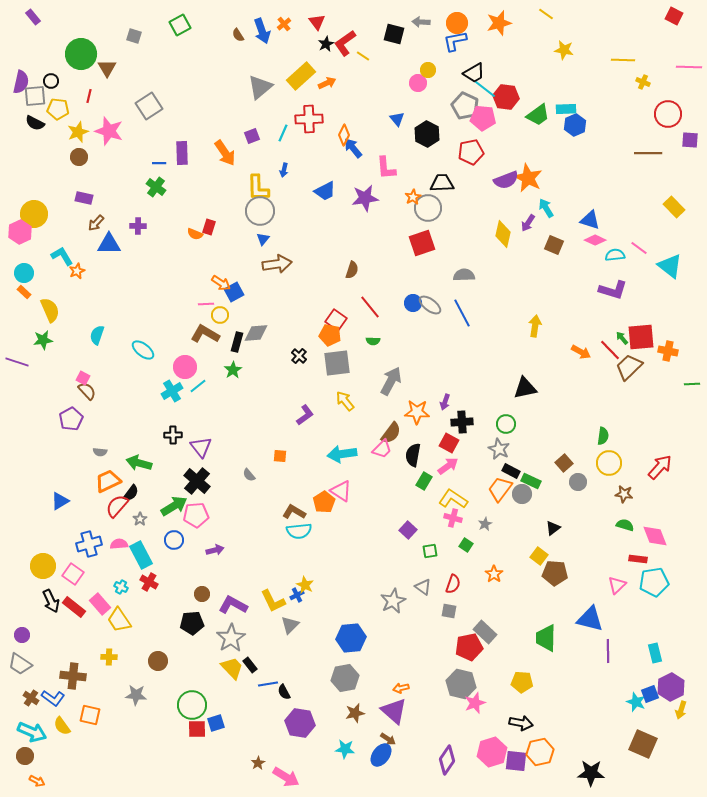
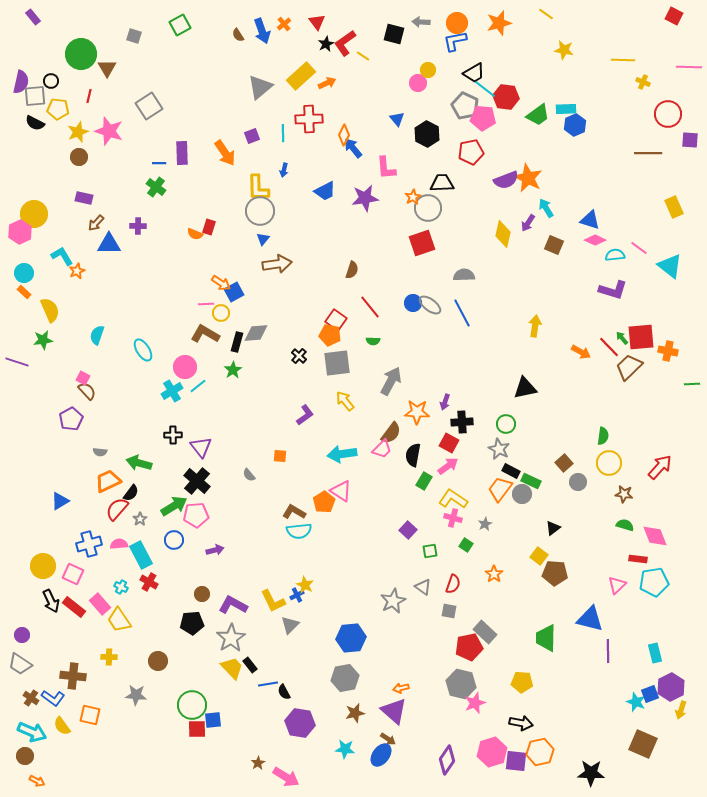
cyan line at (283, 133): rotated 24 degrees counterclockwise
yellow rectangle at (674, 207): rotated 20 degrees clockwise
yellow circle at (220, 315): moved 1 px right, 2 px up
cyan ellipse at (143, 350): rotated 20 degrees clockwise
red line at (610, 350): moved 1 px left, 3 px up
red semicircle at (117, 506): moved 3 px down
pink square at (73, 574): rotated 10 degrees counterclockwise
blue square at (216, 723): moved 3 px left, 3 px up; rotated 12 degrees clockwise
